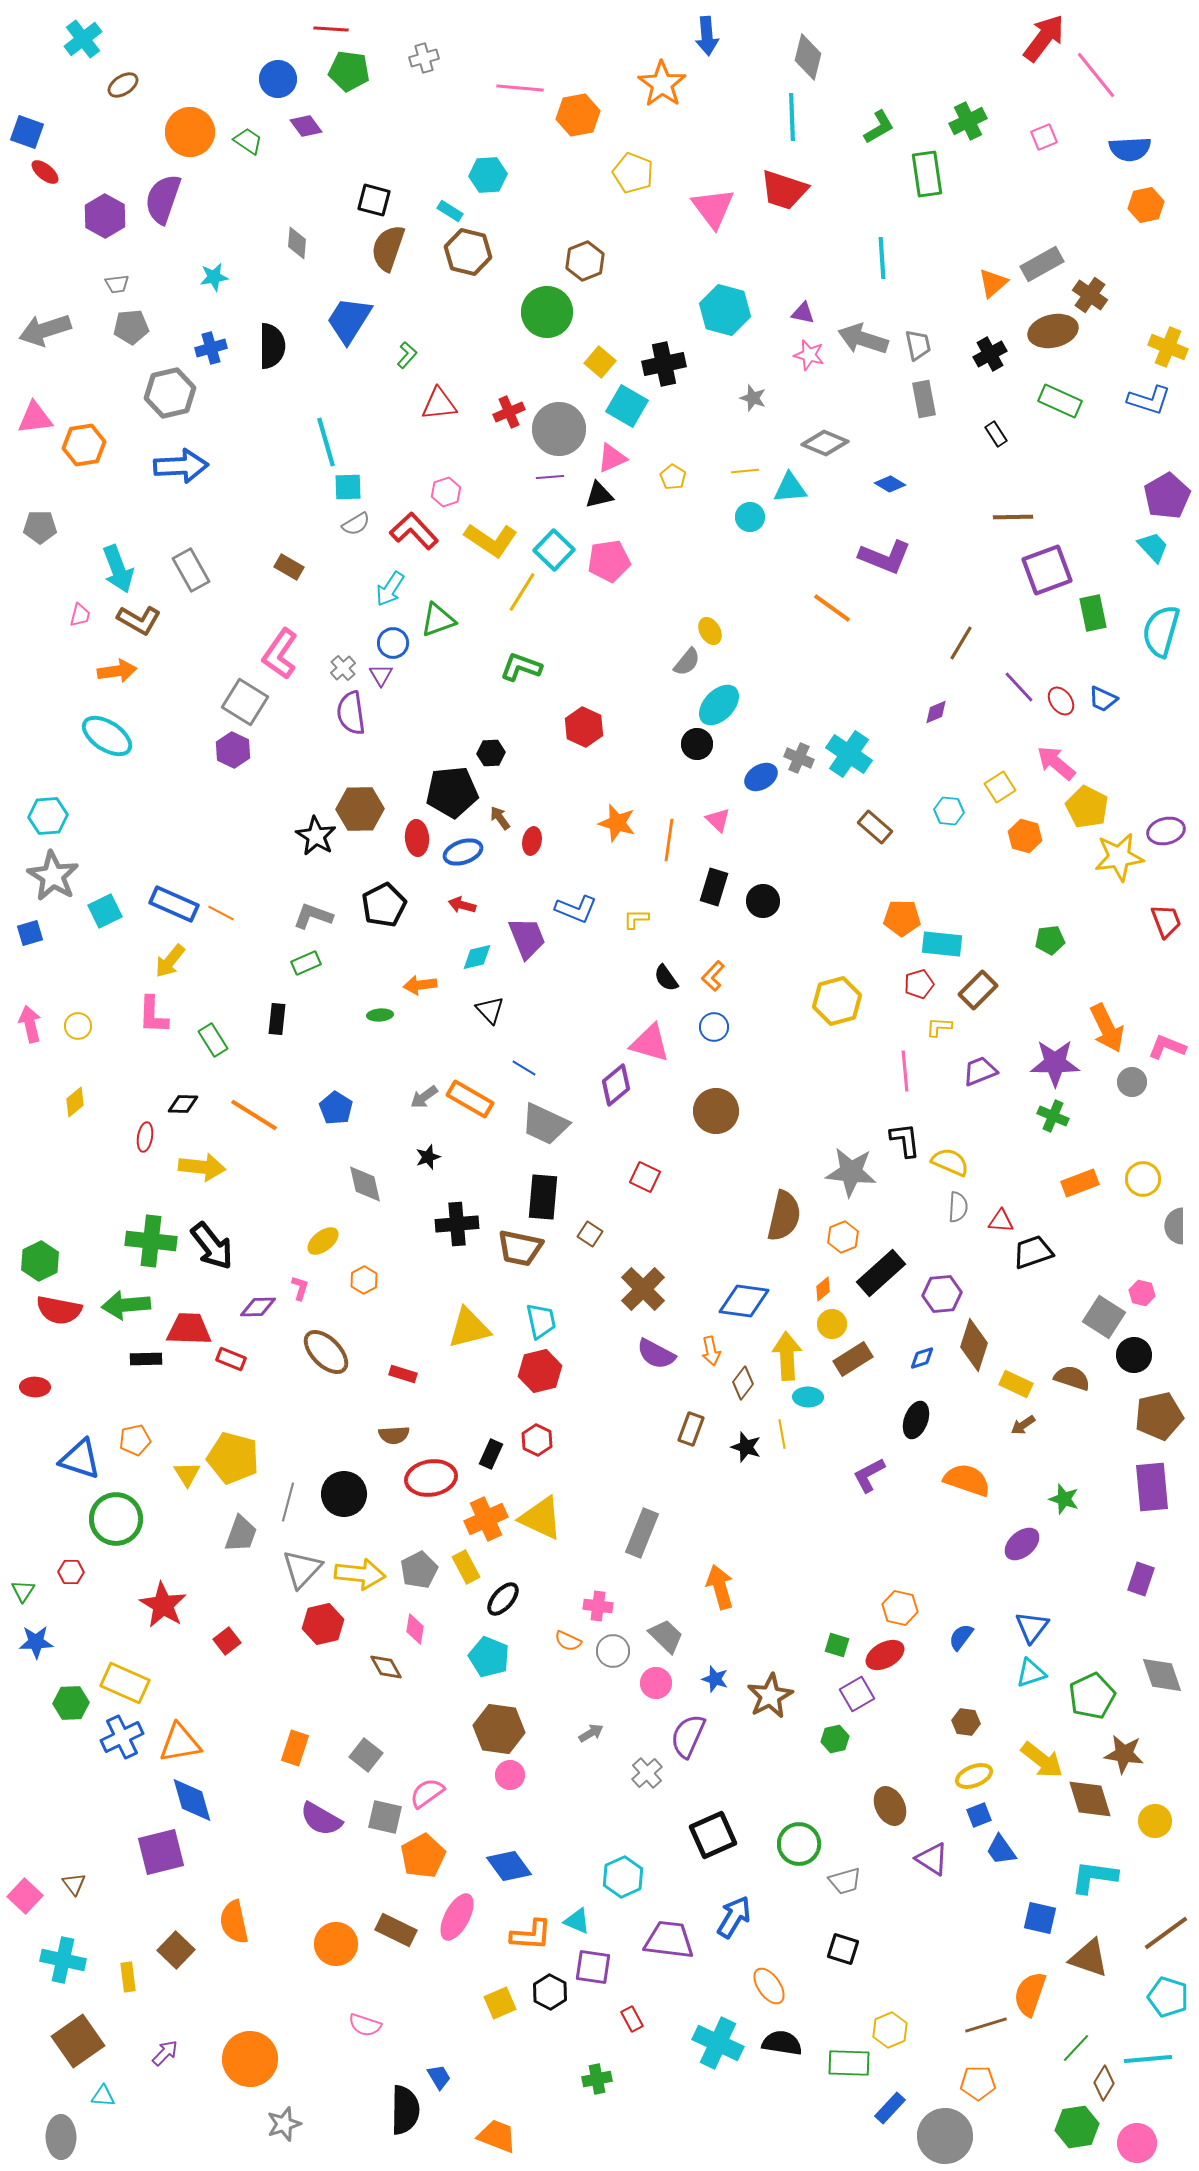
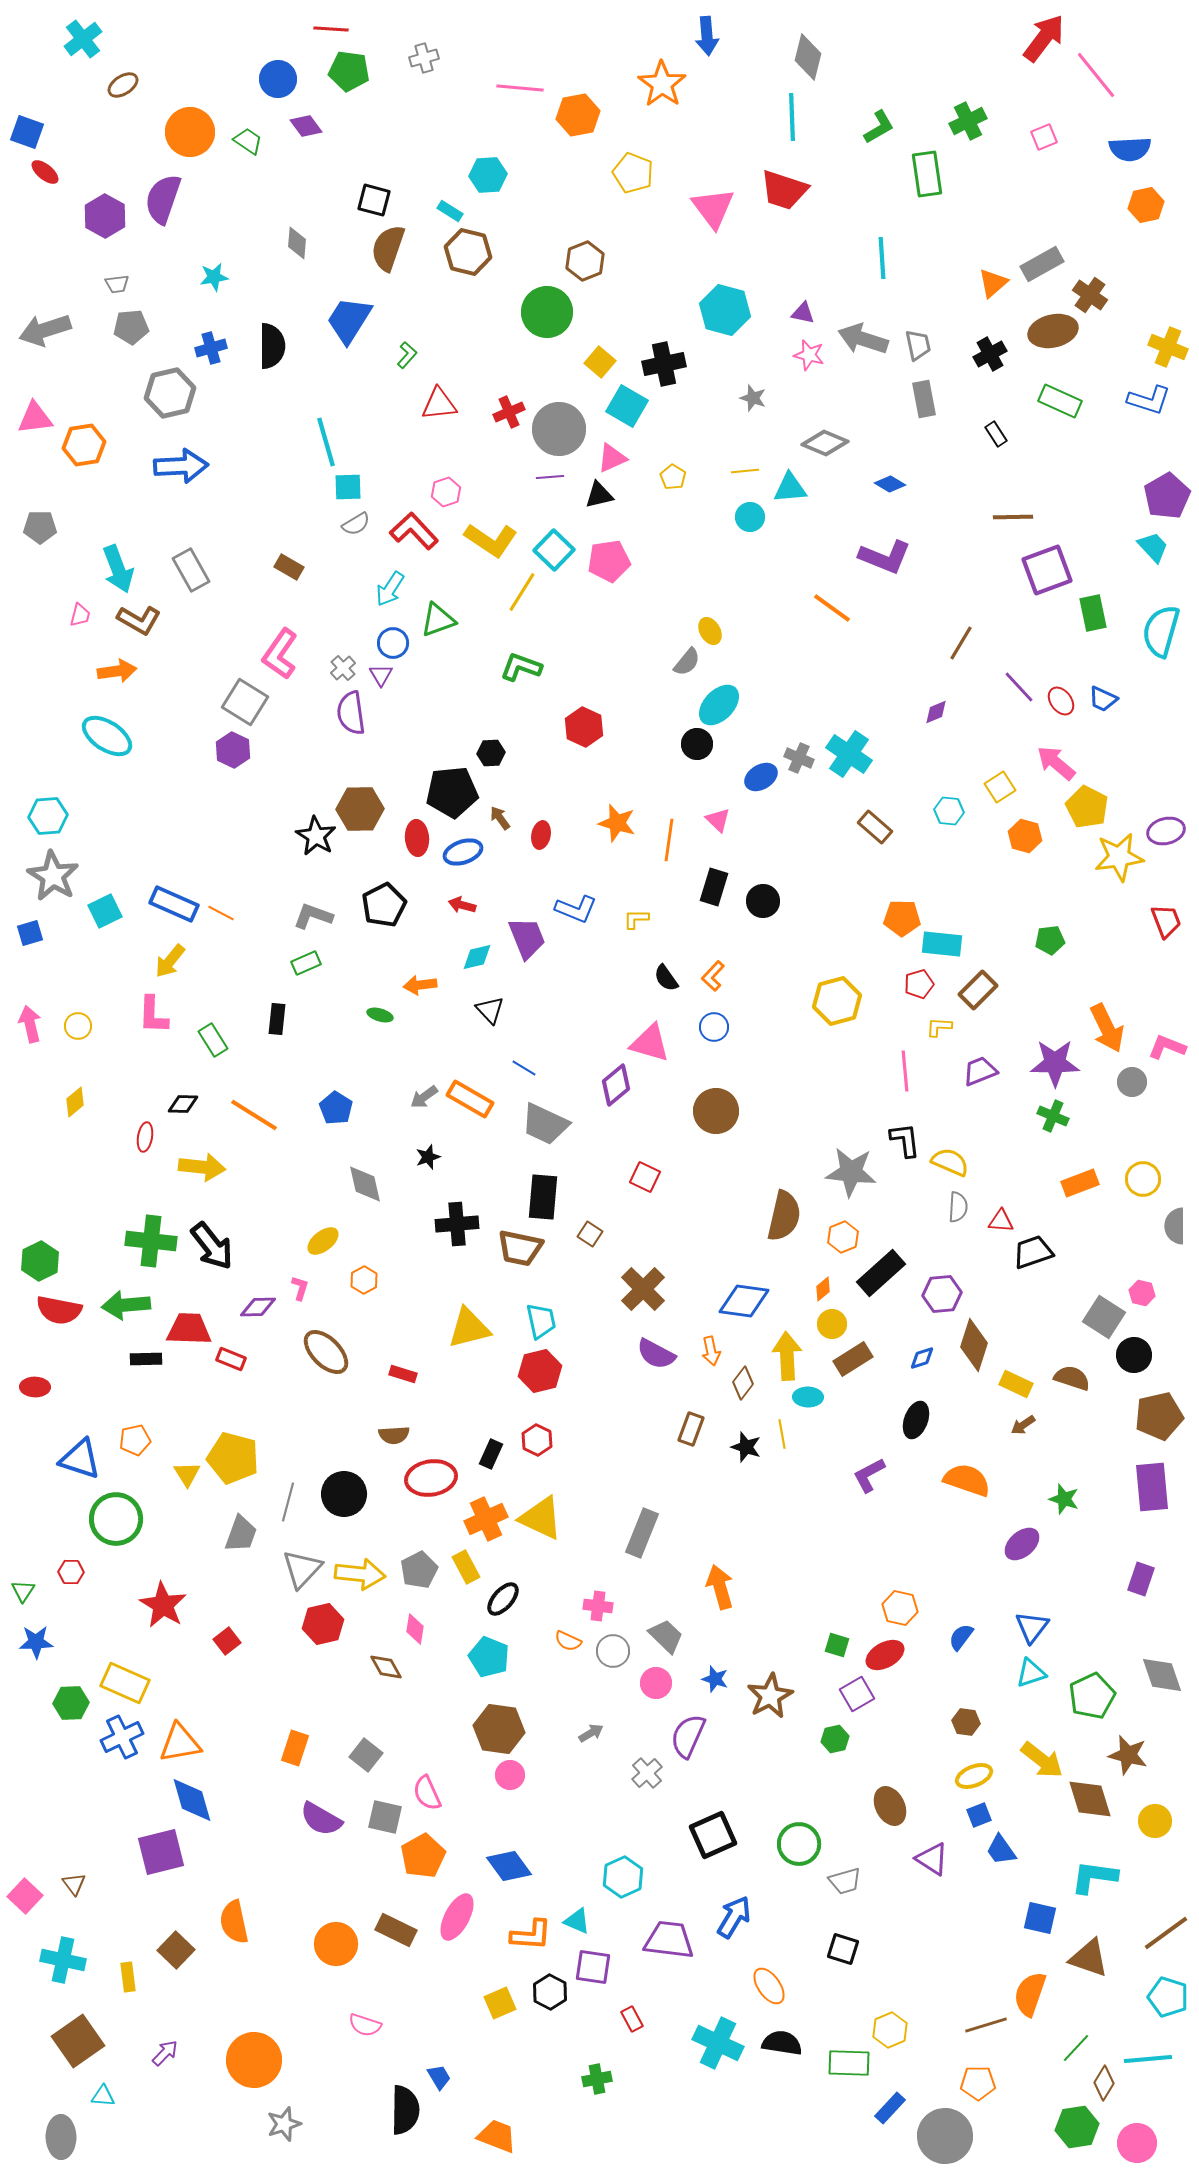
red ellipse at (532, 841): moved 9 px right, 6 px up
green ellipse at (380, 1015): rotated 20 degrees clockwise
brown star at (1124, 1754): moved 4 px right, 1 px down; rotated 6 degrees clockwise
pink semicircle at (427, 1793): rotated 78 degrees counterclockwise
orange circle at (250, 2059): moved 4 px right, 1 px down
